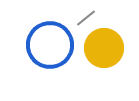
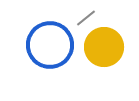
yellow circle: moved 1 px up
